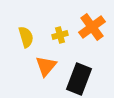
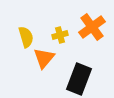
orange triangle: moved 2 px left, 8 px up
